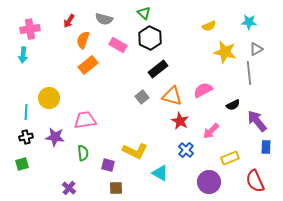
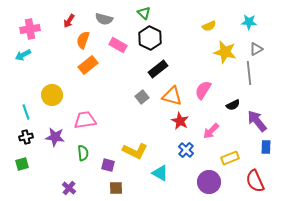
cyan arrow: rotated 56 degrees clockwise
pink semicircle: rotated 30 degrees counterclockwise
yellow circle: moved 3 px right, 3 px up
cyan line: rotated 21 degrees counterclockwise
